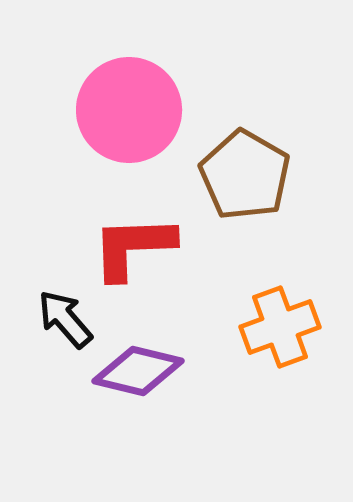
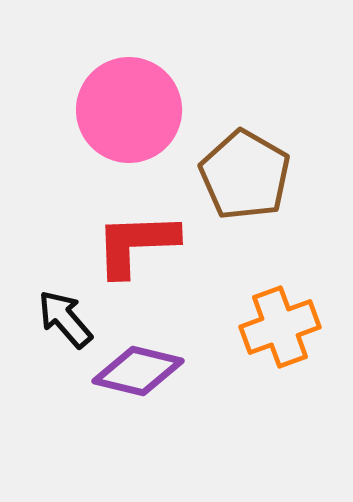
red L-shape: moved 3 px right, 3 px up
